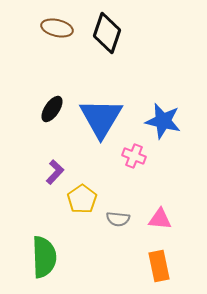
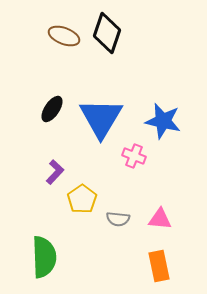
brown ellipse: moved 7 px right, 8 px down; rotated 8 degrees clockwise
